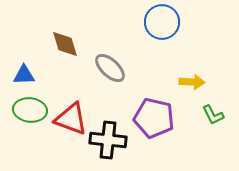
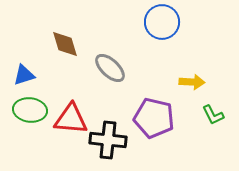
blue triangle: rotated 15 degrees counterclockwise
red triangle: rotated 15 degrees counterclockwise
